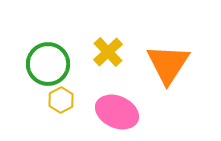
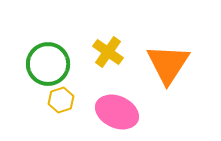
yellow cross: rotated 12 degrees counterclockwise
yellow hexagon: rotated 10 degrees clockwise
